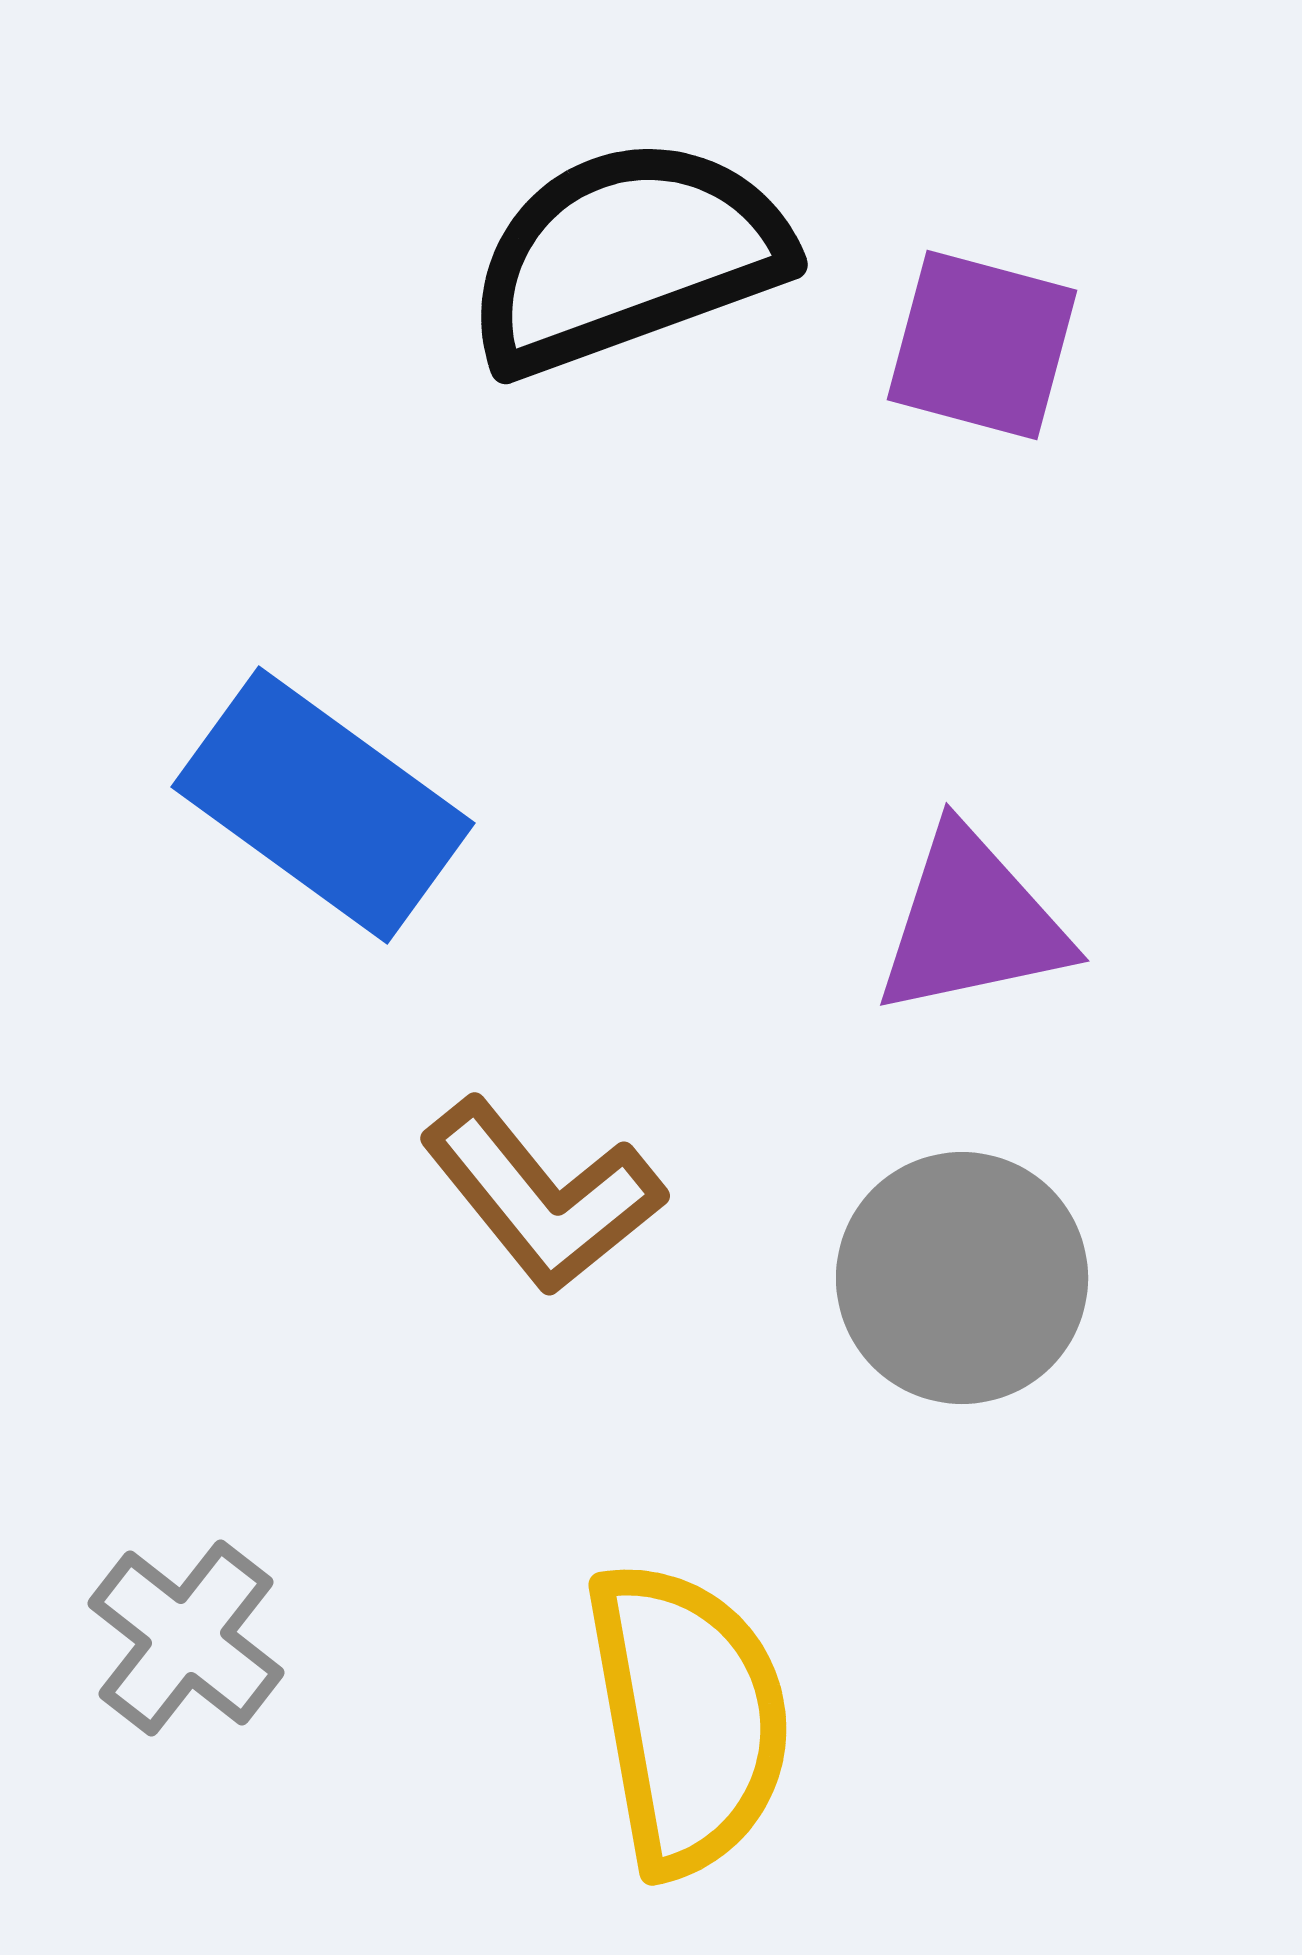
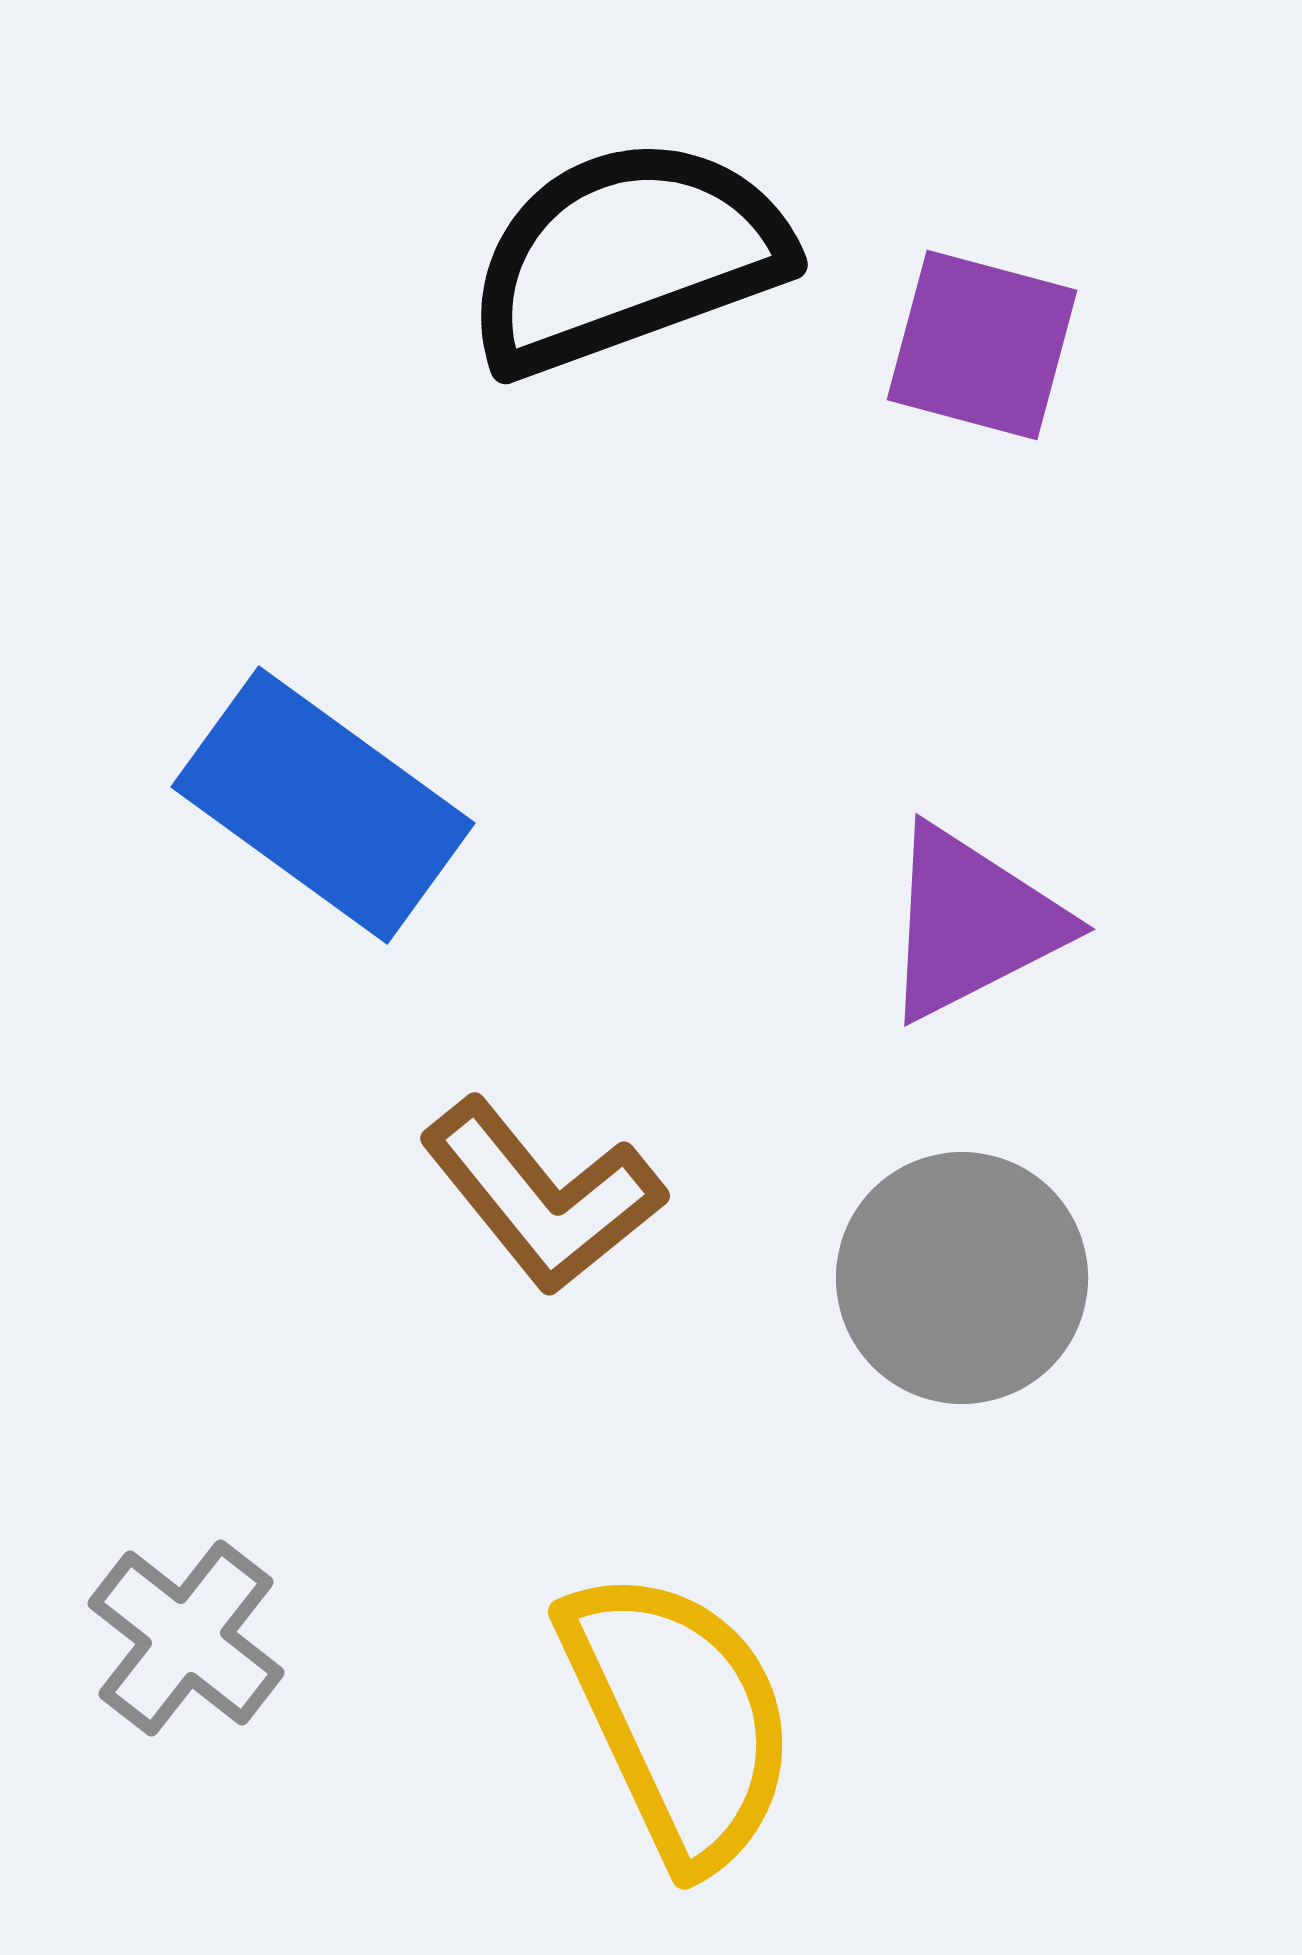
purple triangle: rotated 15 degrees counterclockwise
yellow semicircle: moved 9 px left; rotated 15 degrees counterclockwise
